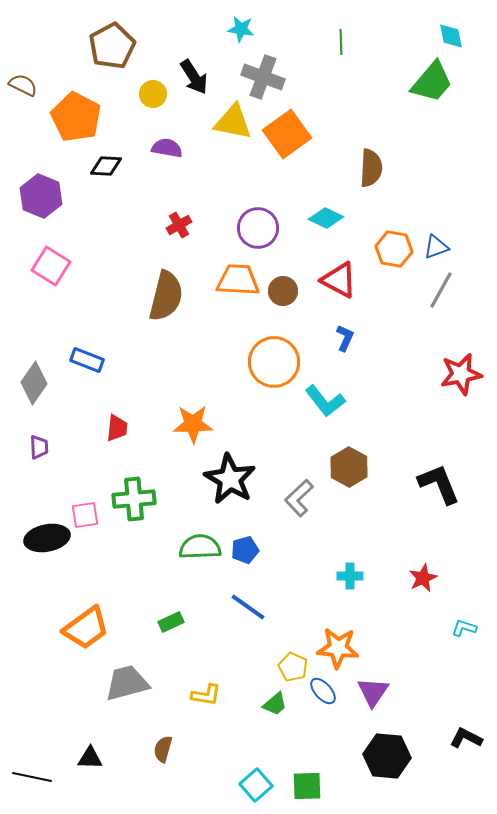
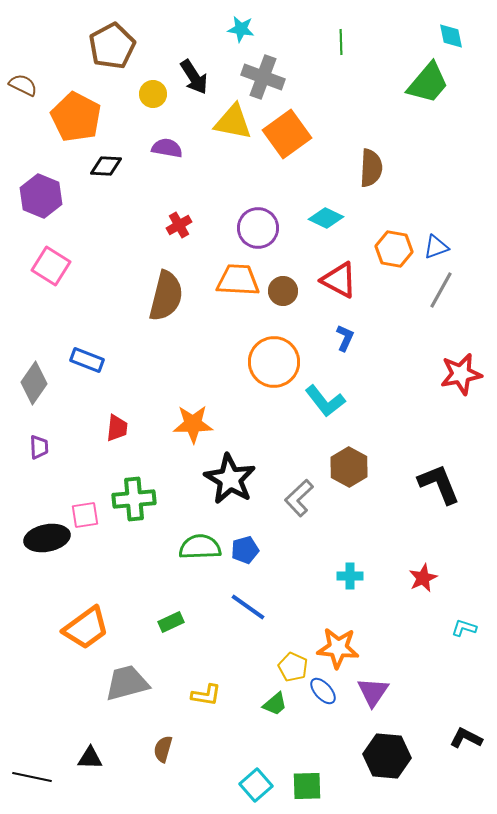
green trapezoid at (432, 82): moved 4 px left, 1 px down
